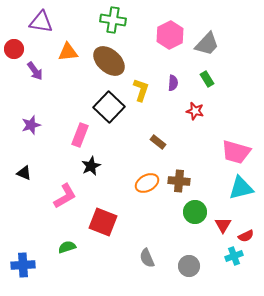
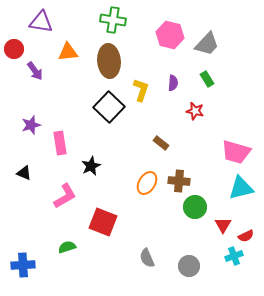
pink hexagon: rotated 20 degrees counterclockwise
brown ellipse: rotated 44 degrees clockwise
pink rectangle: moved 20 px left, 8 px down; rotated 30 degrees counterclockwise
brown rectangle: moved 3 px right, 1 px down
orange ellipse: rotated 30 degrees counterclockwise
green circle: moved 5 px up
